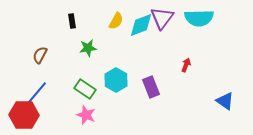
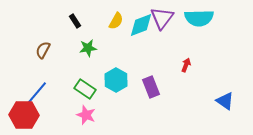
black rectangle: moved 3 px right; rotated 24 degrees counterclockwise
brown semicircle: moved 3 px right, 5 px up
